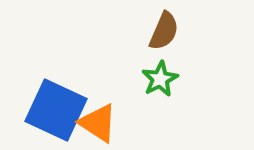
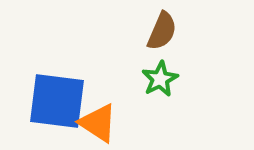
brown semicircle: moved 2 px left
blue square: moved 1 px right, 9 px up; rotated 18 degrees counterclockwise
